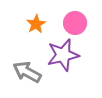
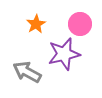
pink circle: moved 5 px right, 1 px down
purple star: moved 1 px right, 1 px up
